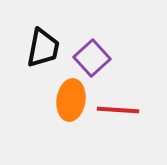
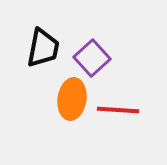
orange ellipse: moved 1 px right, 1 px up
